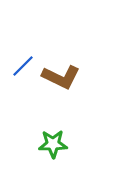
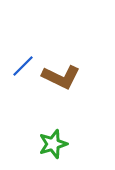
green star: rotated 16 degrees counterclockwise
